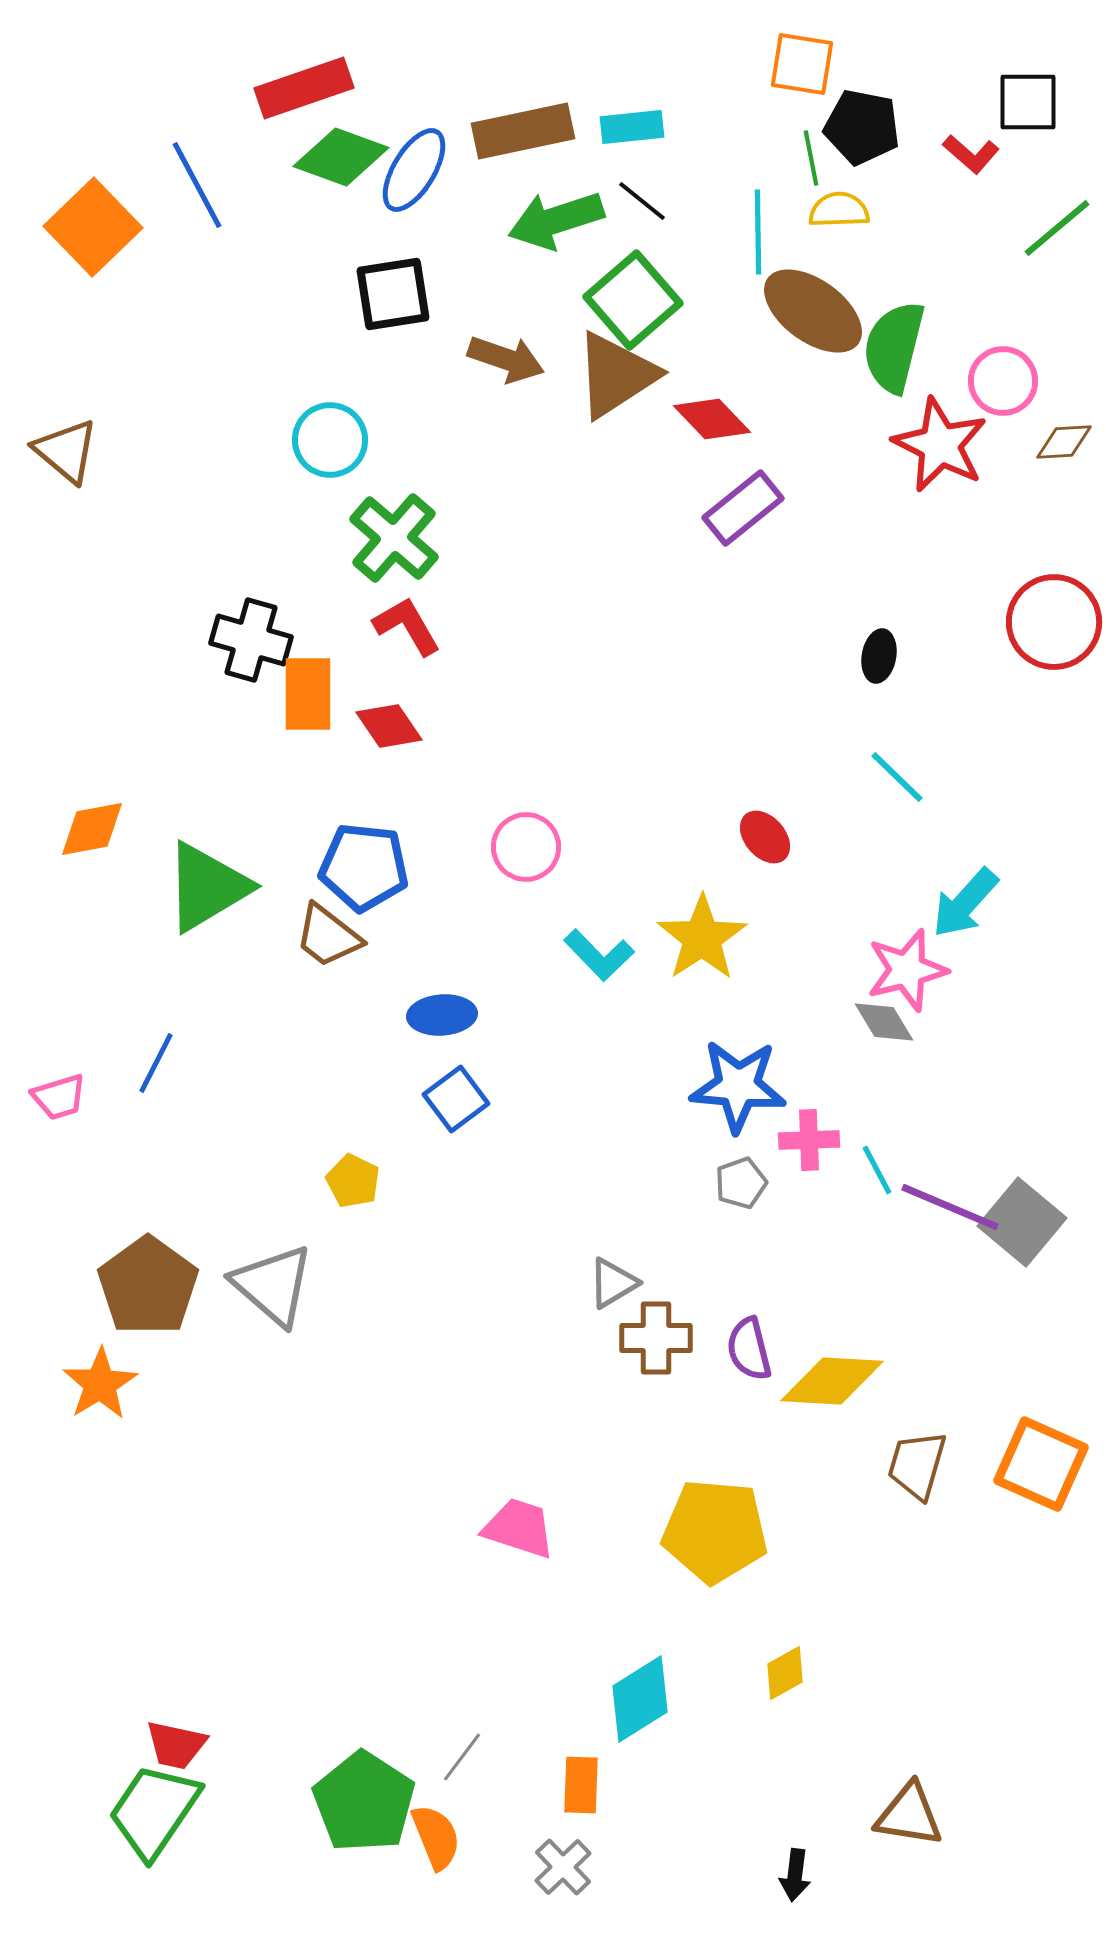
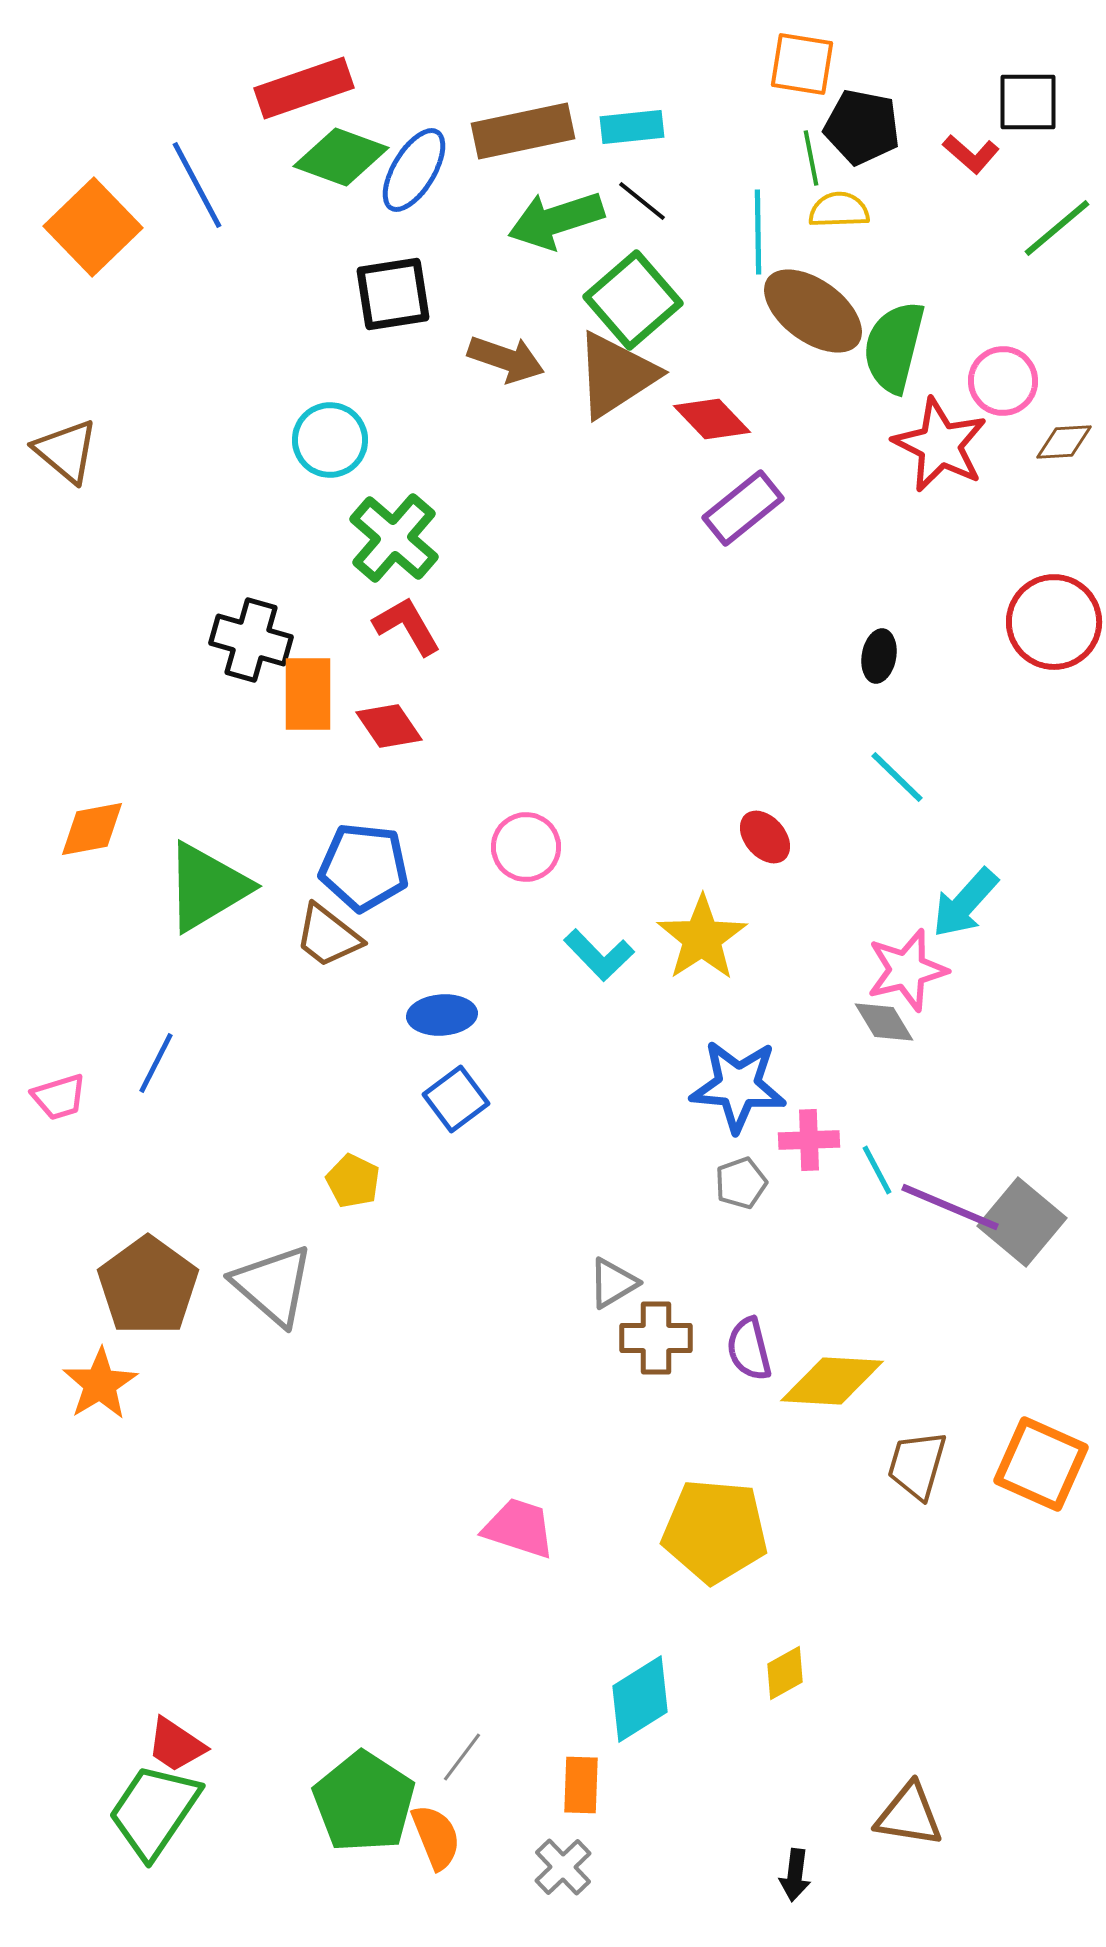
red trapezoid at (176, 1745): rotated 22 degrees clockwise
